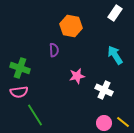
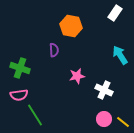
cyan arrow: moved 5 px right
pink semicircle: moved 3 px down
pink circle: moved 4 px up
